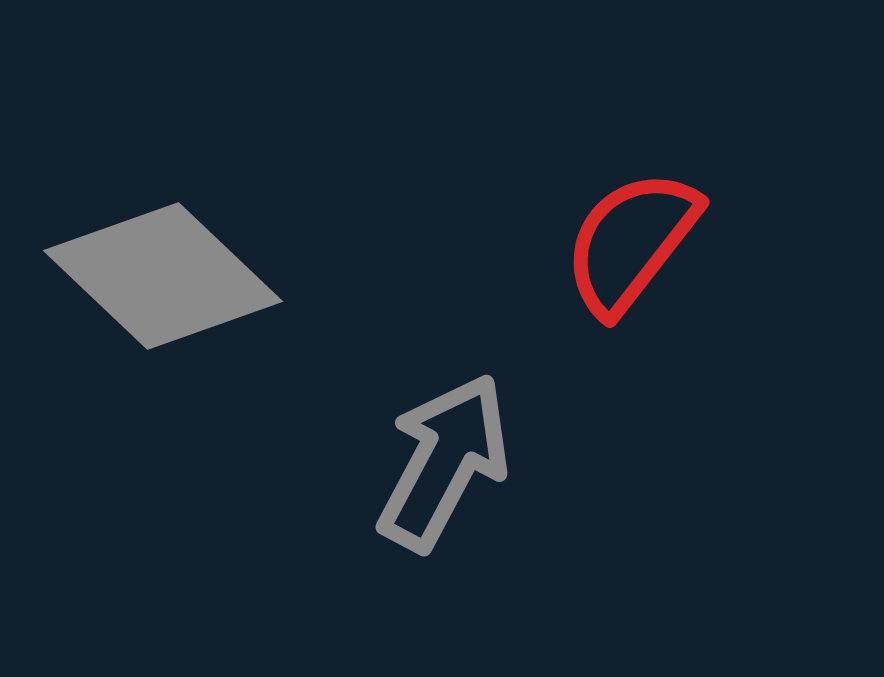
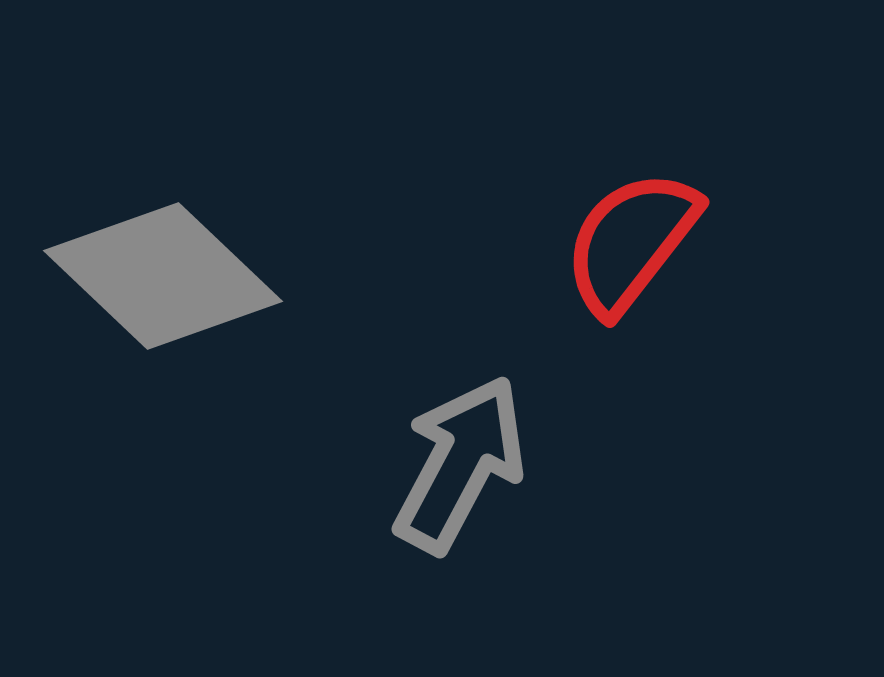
gray arrow: moved 16 px right, 2 px down
